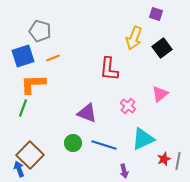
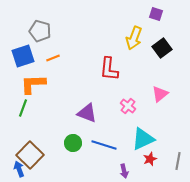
red star: moved 14 px left
